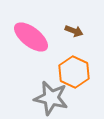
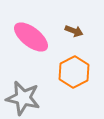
orange hexagon: rotated 8 degrees clockwise
gray star: moved 28 px left
